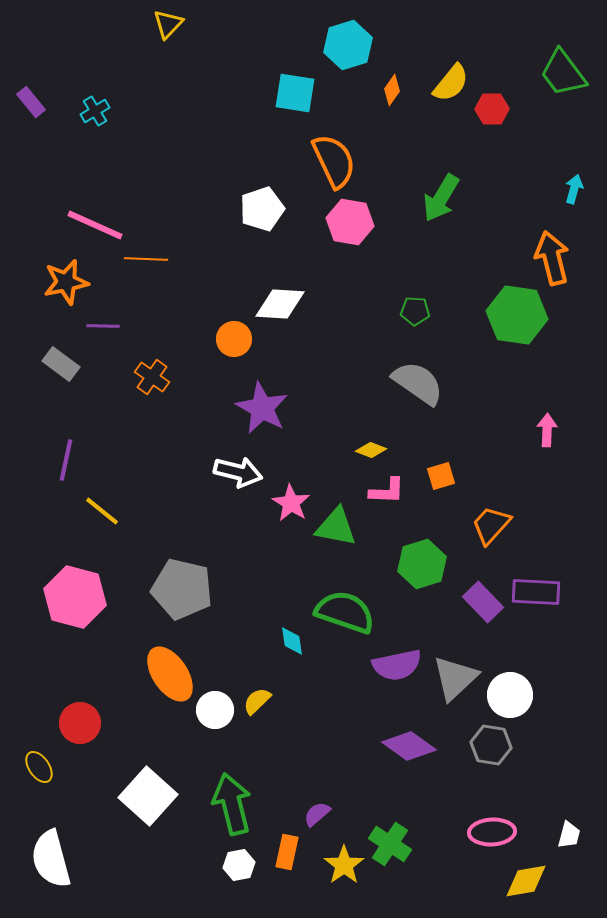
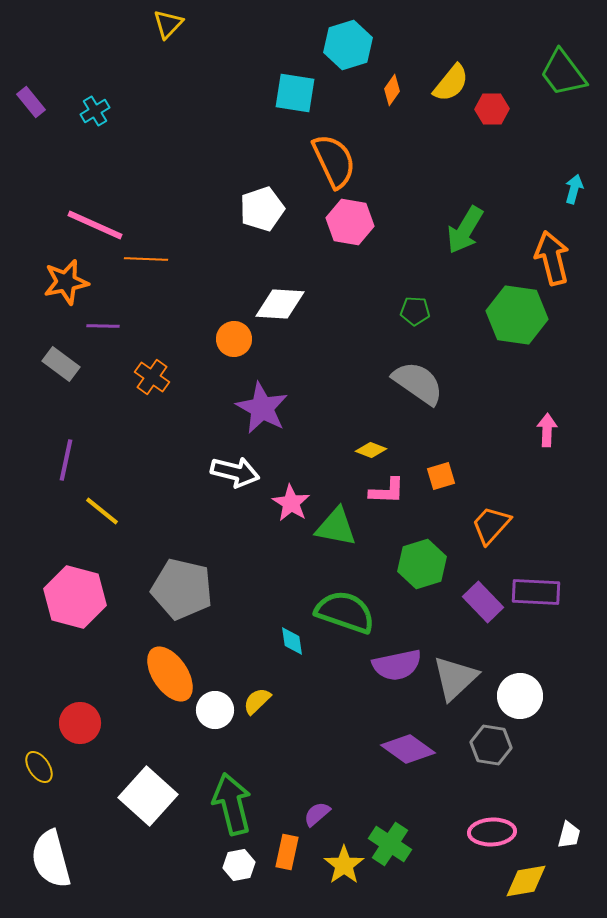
green arrow at (441, 198): moved 24 px right, 32 px down
white arrow at (238, 472): moved 3 px left
white circle at (510, 695): moved 10 px right, 1 px down
purple diamond at (409, 746): moved 1 px left, 3 px down
